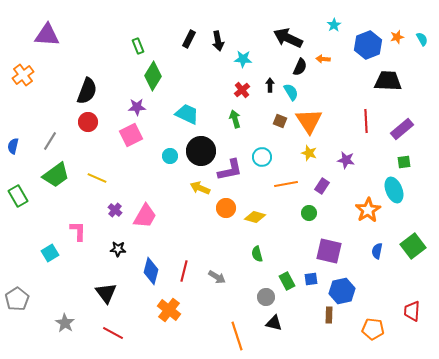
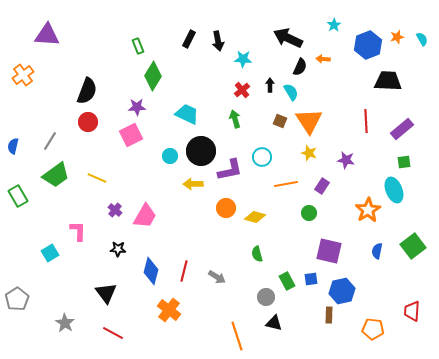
yellow arrow at (200, 188): moved 7 px left, 4 px up; rotated 24 degrees counterclockwise
